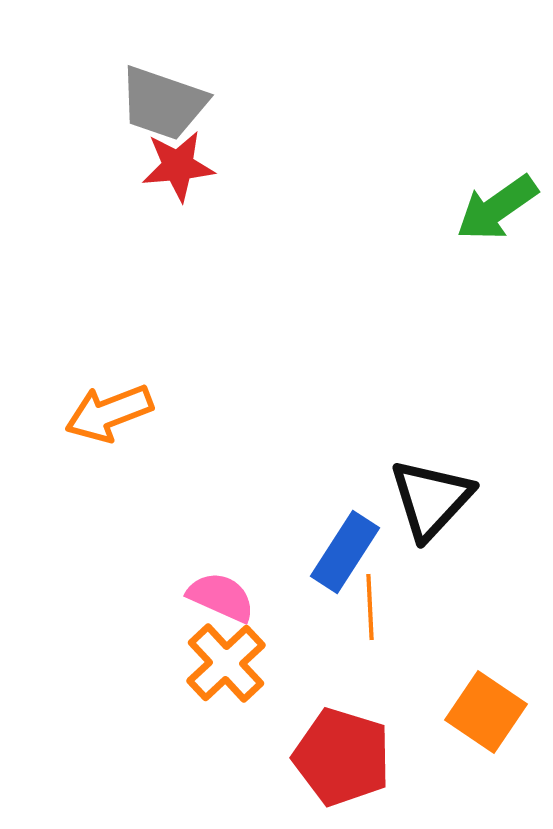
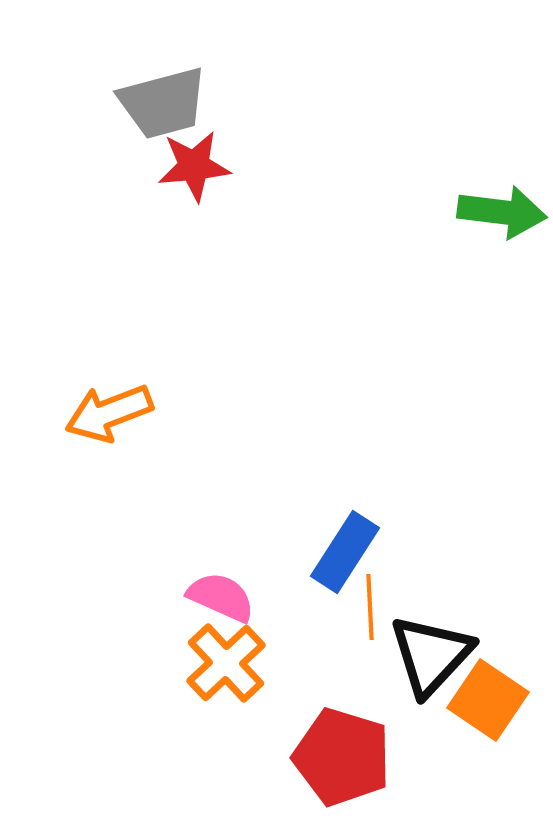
gray trapezoid: rotated 34 degrees counterclockwise
red star: moved 16 px right
green arrow: moved 5 px right, 4 px down; rotated 138 degrees counterclockwise
black triangle: moved 156 px down
orange square: moved 2 px right, 12 px up
